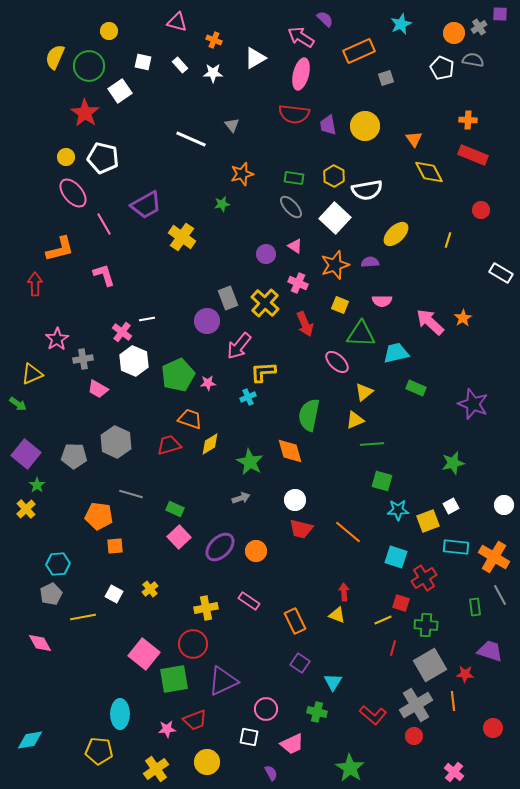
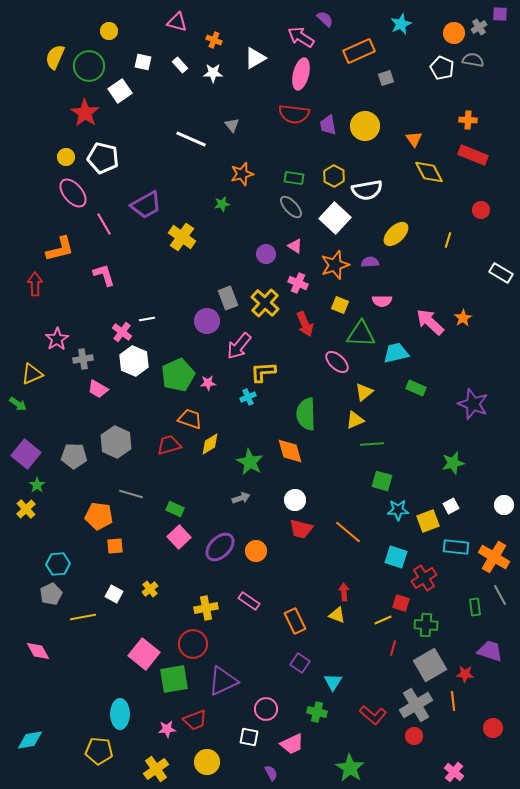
green semicircle at (309, 415): moved 3 px left, 1 px up; rotated 12 degrees counterclockwise
pink diamond at (40, 643): moved 2 px left, 8 px down
